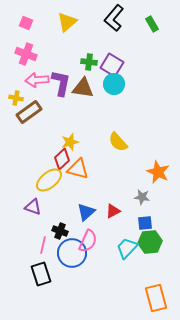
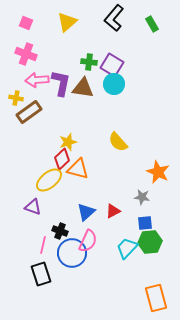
yellow star: moved 2 px left
